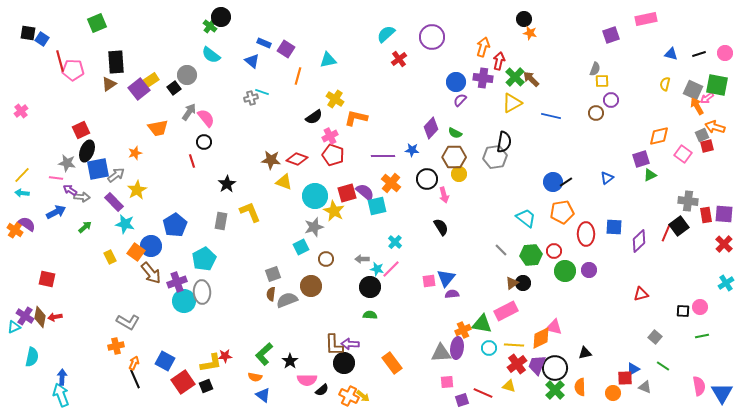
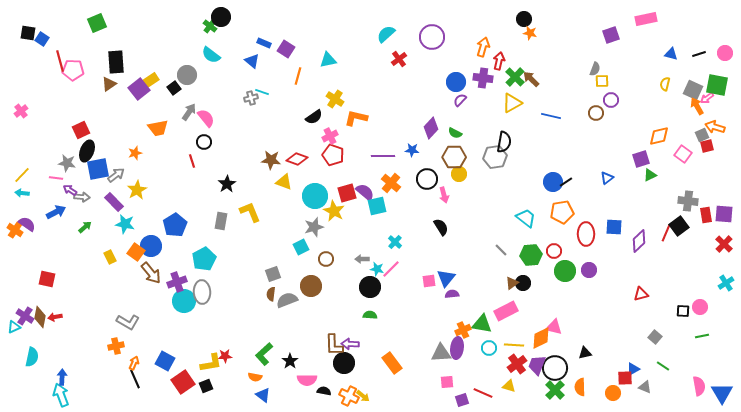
black semicircle at (322, 390): moved 2 px right, 1 px down; rotated 128 degrees counterclockwise
